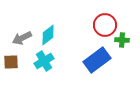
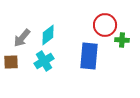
gray arrow: rotated 24 degrees counterclockwise
blue rectangle: moved 8 px left, 4 px up; rotated 48 degrees counterclockwise
